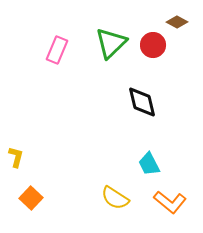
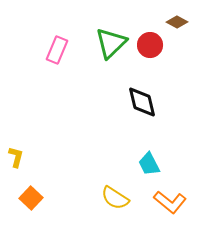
red circle: moved 3 px left
